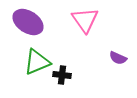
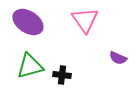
green triangle: moved 7 px left, 4 px down; rotated 8 degrees clockwise
